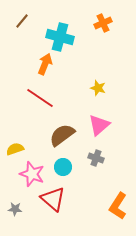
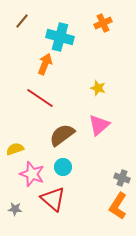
gray cross: moved 26 px right, 20 px down
